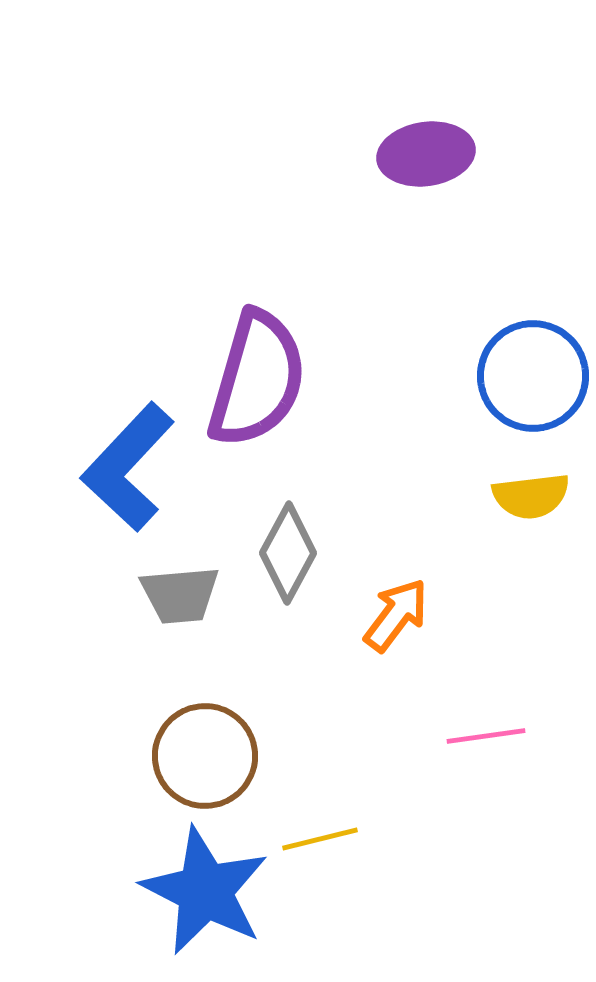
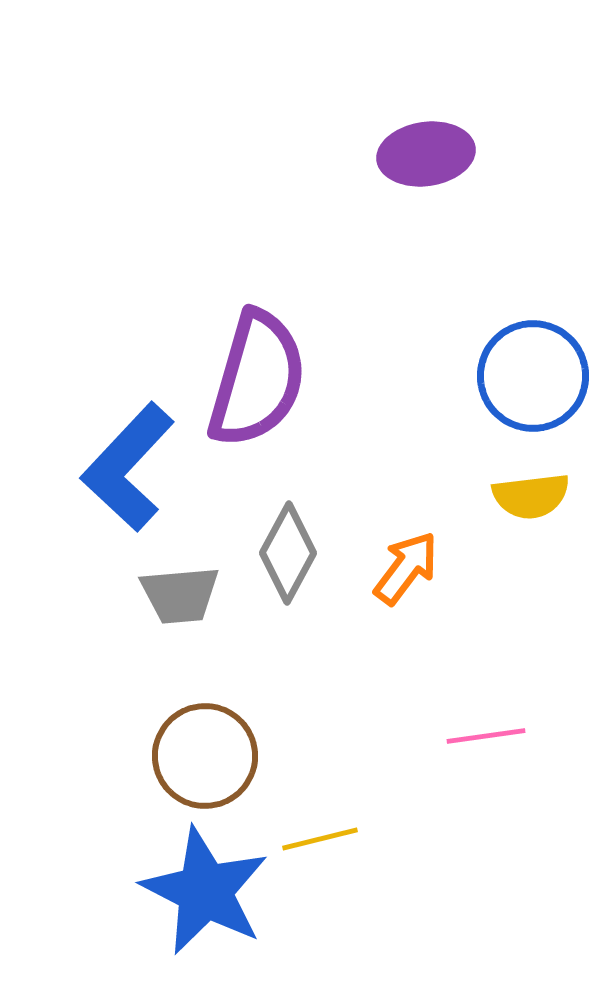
orange arrow: moved 10 px right, 47 px up
